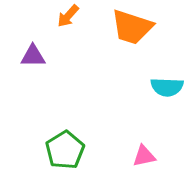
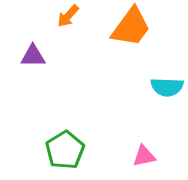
orange trapezoid: moved 1 px left; rotated 72 degrees counterclockwise
